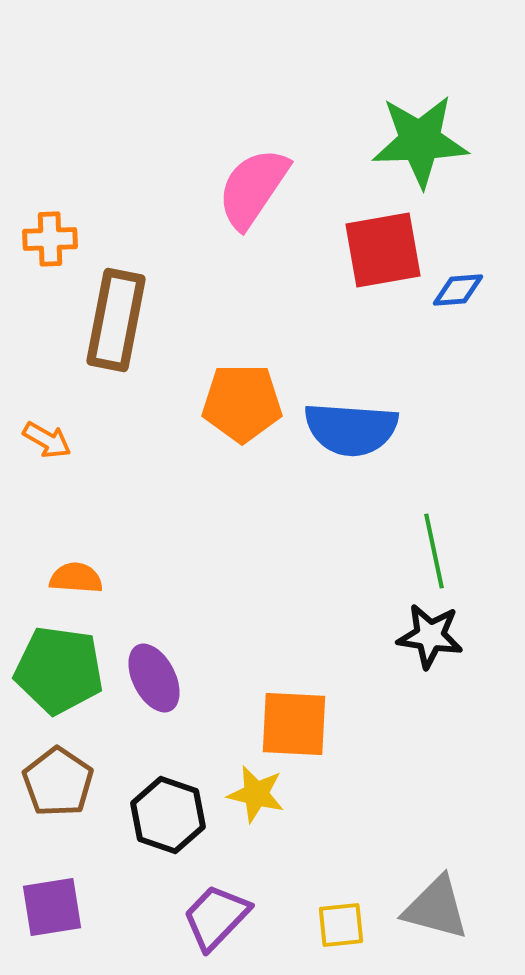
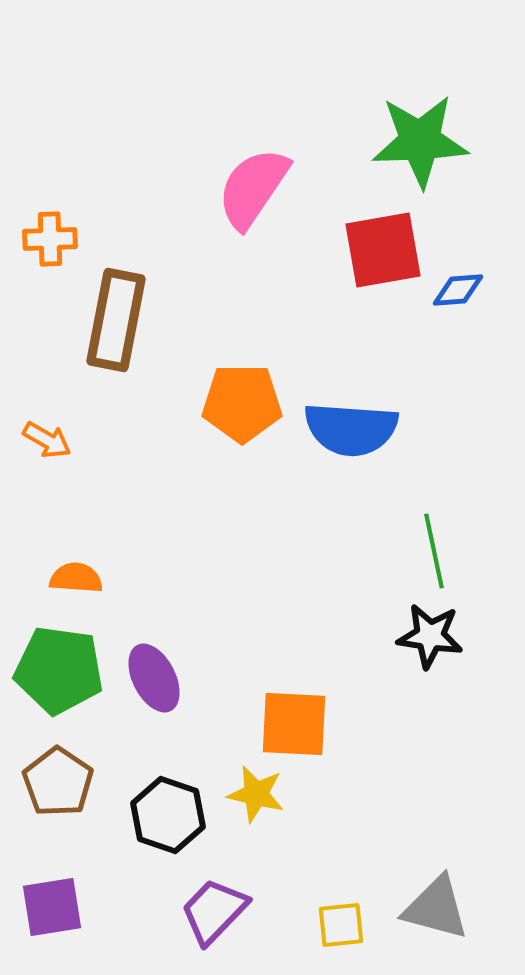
purple trapezoid: moved 2 px left, 6 px up
